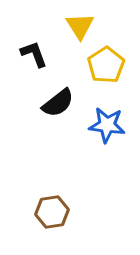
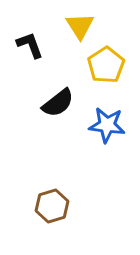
black L-shape: moved 4 px left, 9 px up
brown hexagon: moved 6 px up; rotated 8 degrees counterclockwise
